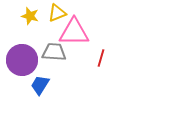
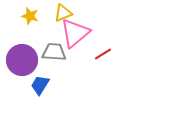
yellow triangle: moved 6 px right
pink triangle: moved 1 px right, 1 px down; rotated 40 degrees counterclockwise
red line: moved 2 px right, 4 px up; rotated 42 degrees clockwise
